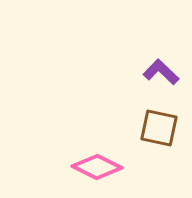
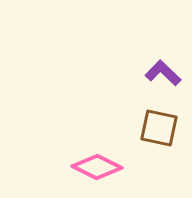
purple L-shape: moved 2 px right, 1 px down
